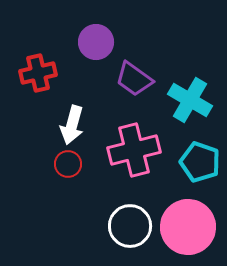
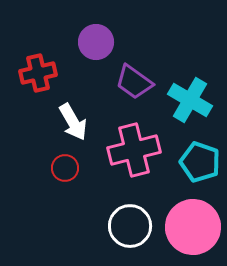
purple trapezoid: moved 3 px down
white arrow: moved 1 px right, 3 px up; rotated 45 degrees counterclockwise
red circle: moved 3 px left, 4 px down
pink circle: moved 5 px right
